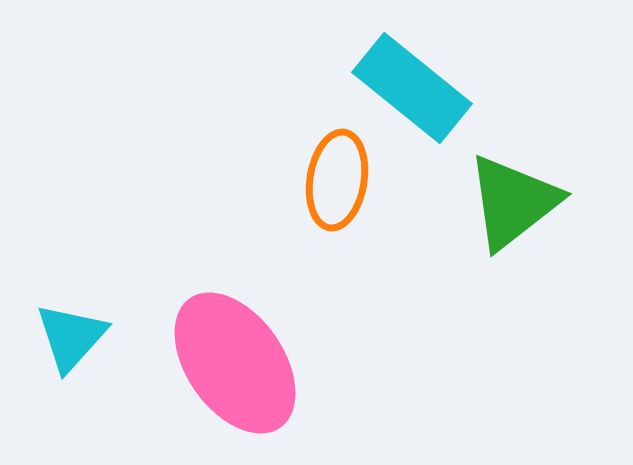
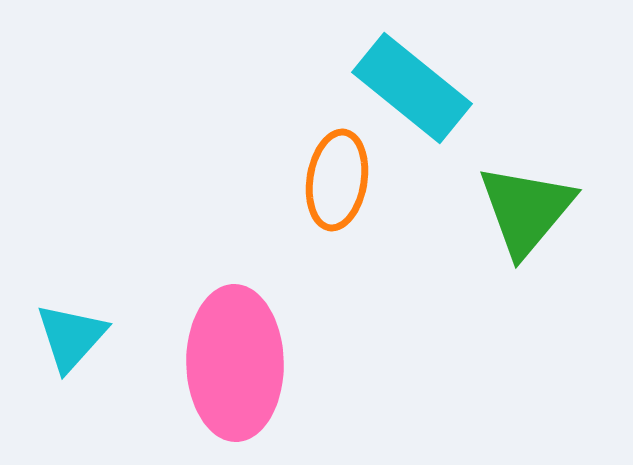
green triangle: moved 13 px right, 8 px down; rotated 12 degrees counterclockwise
pink ellipse: rotated 34 degrees clockwise
